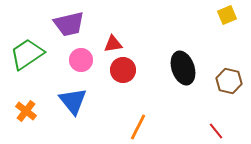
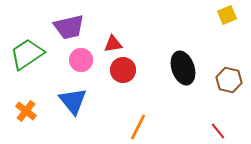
purple trapezoid: moved 3 px down
brown hexagon: moved 1 px up
red line: moved 2 px right
